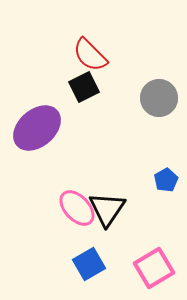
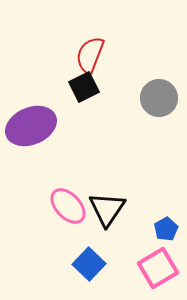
red semicircle: rotated 66 degrees clockwise
purple ellipse: moved 6 px left, 2 px up; rotated 18 degrees clockwise
blue pentagon: moved 49 px down
pink ellipse: moved 9 px left, 2 px up
blue square: rotated 16 degrees counterclockwise
pink square: moved 4 px right
